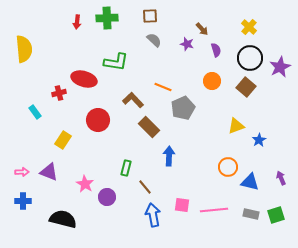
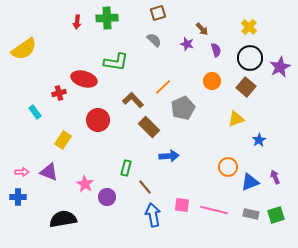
brown square at (150, 16): moved 8 px right, 3 px up; rotated 14 degrees counterclockwise
yellow semicircle at (24, 49): rotated 60 degrees clockwise
orange line at (163, 87): rotated 66 degrees counterclockwise
yellow triangle at (236, 126): moved 7 px up
blue arrow at (169, 156): rotated 84 degrees clockwise
purple arrow at (281, 178): moved 6 px left, 1 px up
blue triangle at (250, 182): rotated 36 degrees counterclockwise
blue cross at (23, 201): moved 5 px left, 4 px up
pink line at (214, 210): rotated 20 degrees clockwise
black semicircle at (63, 219): rotated 24 degrees counterclockwise
